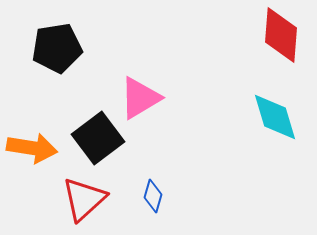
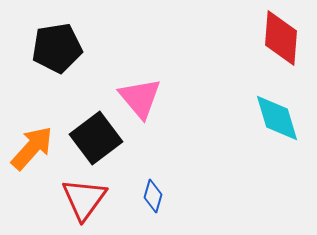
red diamond: moved 3 px down
pink triangle: rotated 39 degrees counterclockwise
cyan diamond: moved 2 px right, 1 px down
black square: moved 2 px left
orange arrow: rotated 57 degrees counterclockwise
red triangle: rotated 12 degrees counterclockwise
